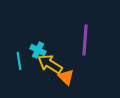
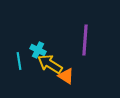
orange triangle: moved 1 px up; rotated 12 degrees counterclockwise
